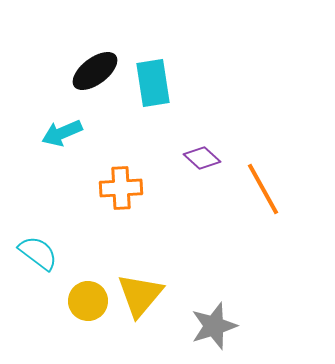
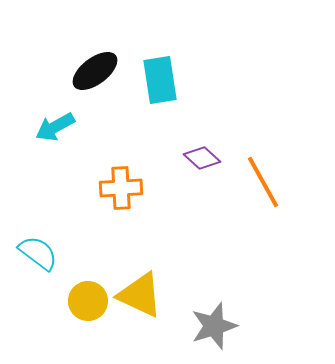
cyan rectangle: moved 7 px right, 3 px up
cyan arrow: moved 7 px left, 6 px up; rotated 6 degrees counterclockwise
orange line: moved 7 px up
yellow triangle: rotated 45 degrees counterclockwise
